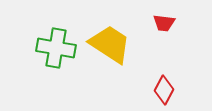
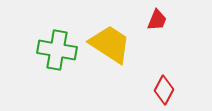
red trapezoid: moved 7 px left, 3 px up; rotated 75 degrees counterclockwise
green cross: moved 1 px right, 2 px down
